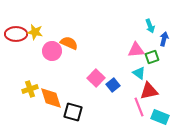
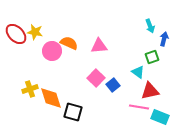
red ellipse: rotated 45 degrees clockwise
pink triangle: moved 37 px left, 4 px up
cyan triangle: moved 1 px left, 1 px up
red triangle: moved 1 px right
pink line: rotated 60 degrees counterclockwise
